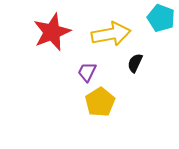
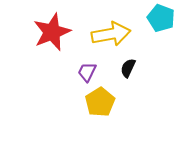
black semicircle: moved 7 px left, 5 px down
